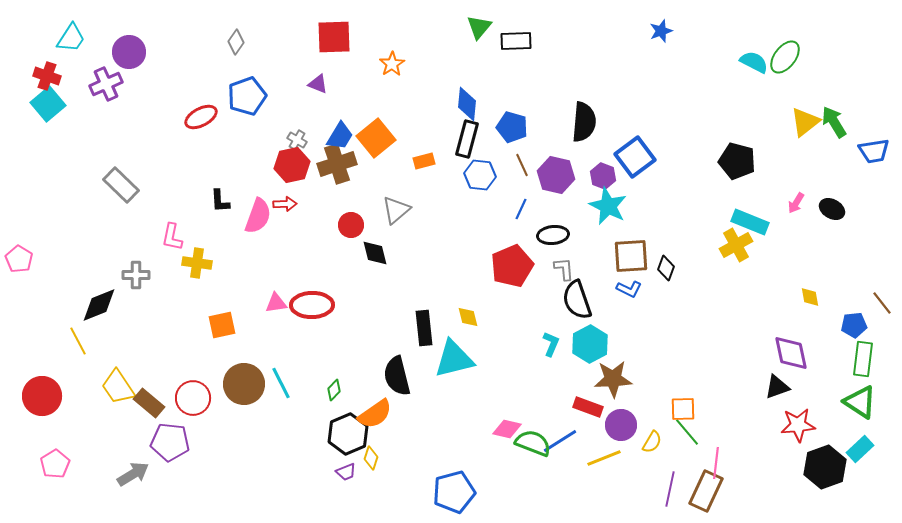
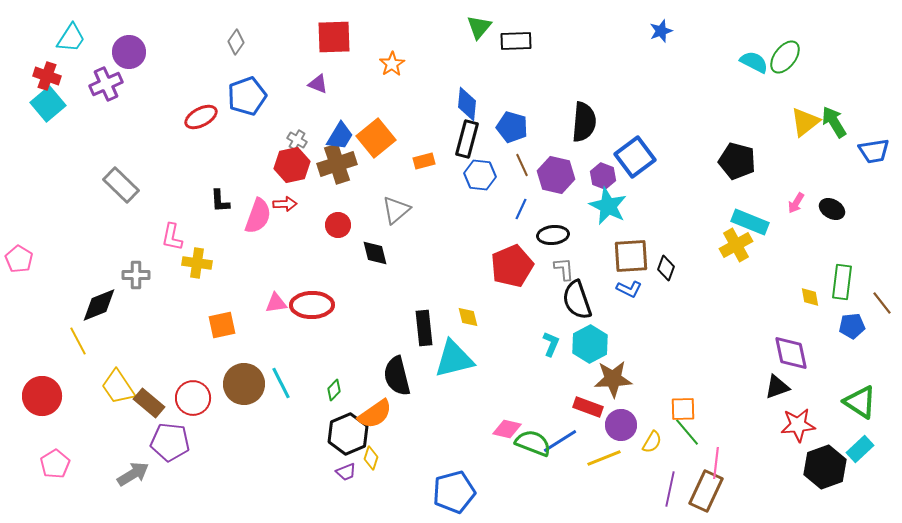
red circle at (351, 225): moved 13 px left
blue pentagon at (854, 325): moved 2 px left, 1 px down
green rectangle at (863, 359): moved 21 px left, 77 px up
